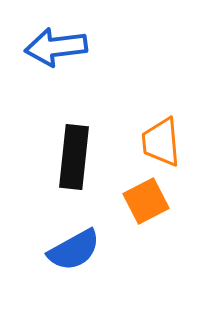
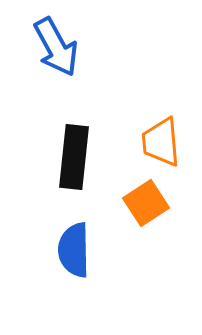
blue arrow: rotated 112 degrees counterclockwise
orange square: moved 2 px down; rotated 6 degrees counterclockwise
blue semicircle: rotated 118 degrees clockwise
